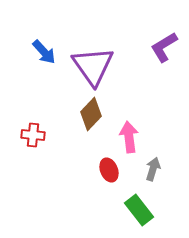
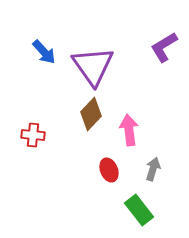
pink arrow: moved 7 px up
